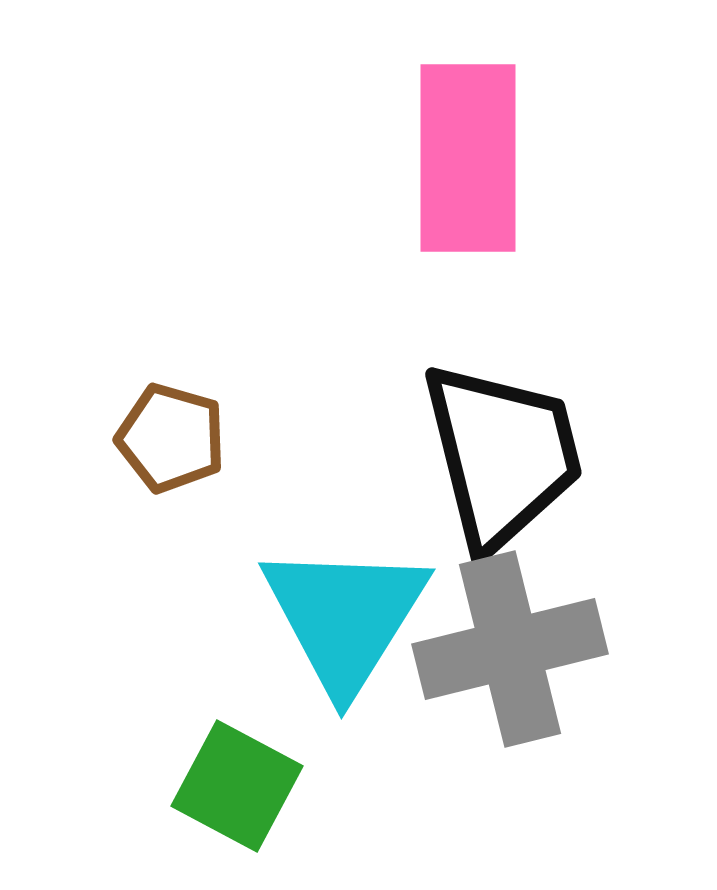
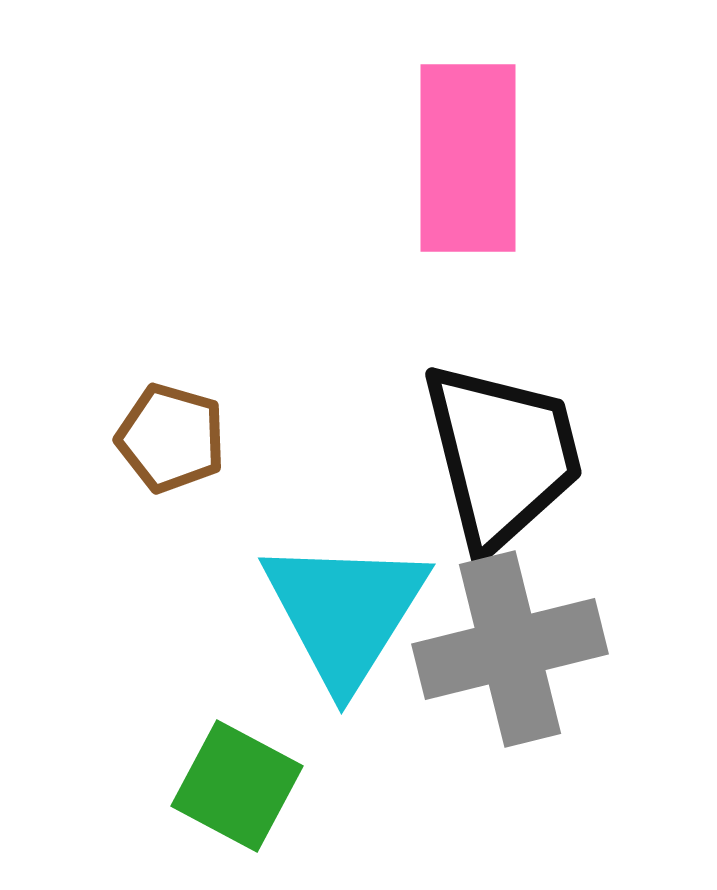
cyan triangle: moved 5 px up
